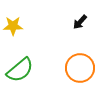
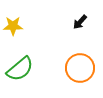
green semicircle: moved 1 px up
